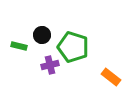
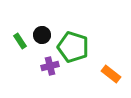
green rectangle: moved 1 px right, 5 px up; rotated 42 degrees clockwise
purple cross: moved 1 px down
orange rectangle: moved 3 px up
